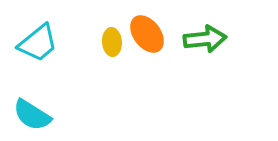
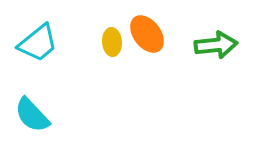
green arrow: moved 11 px right, 6 px down
cyan semicircle: rotated 15 degrees clockwise
